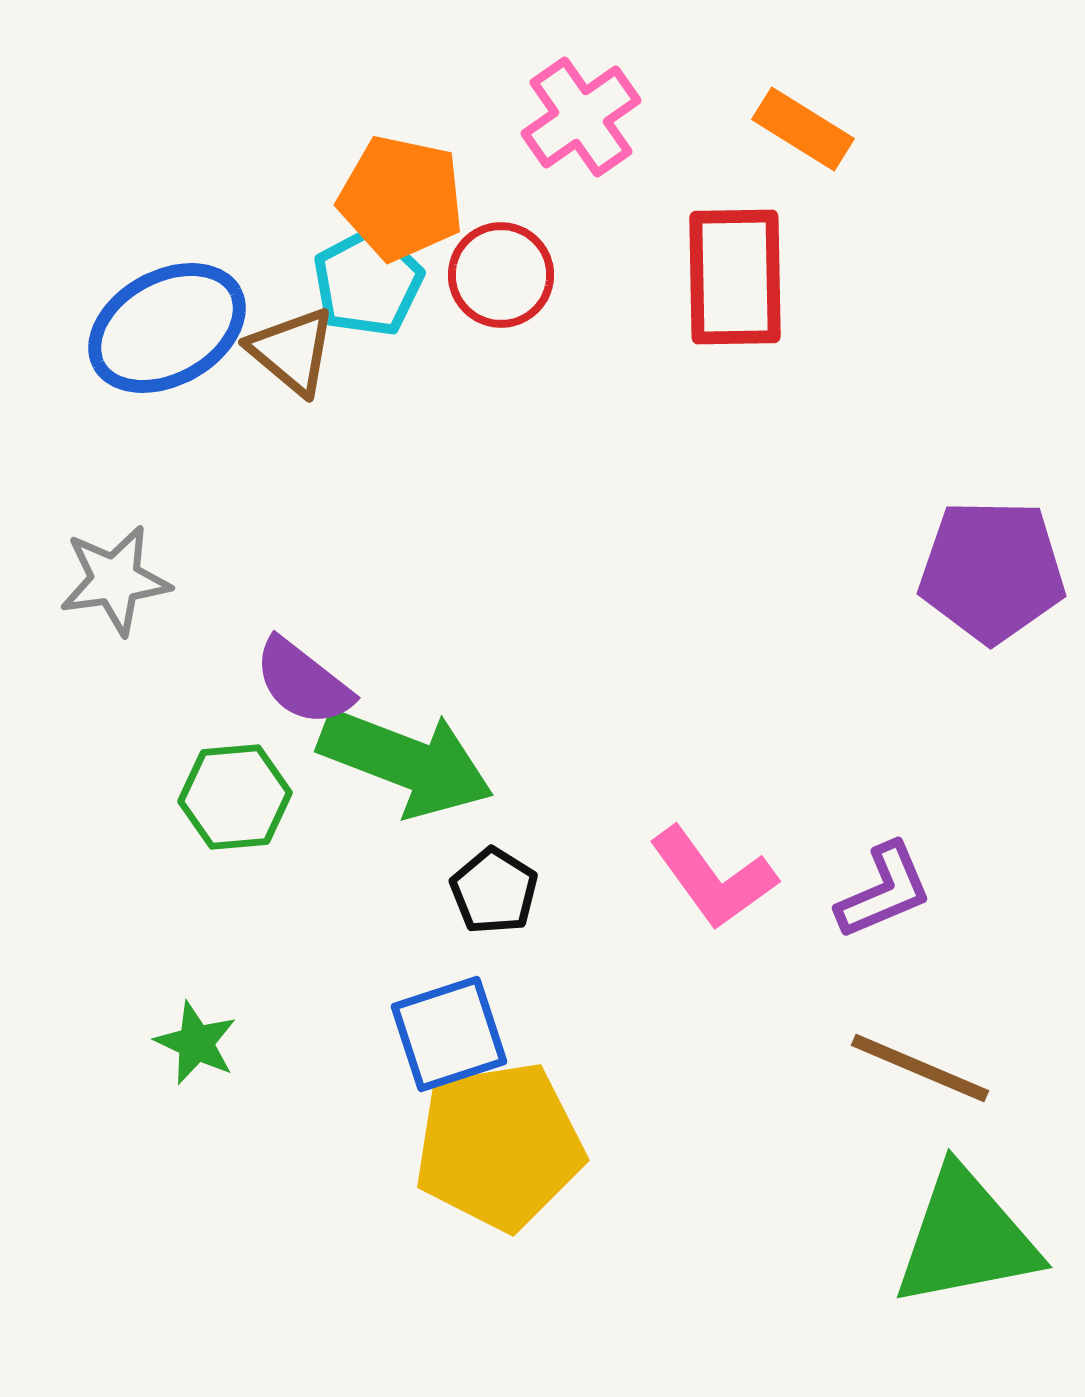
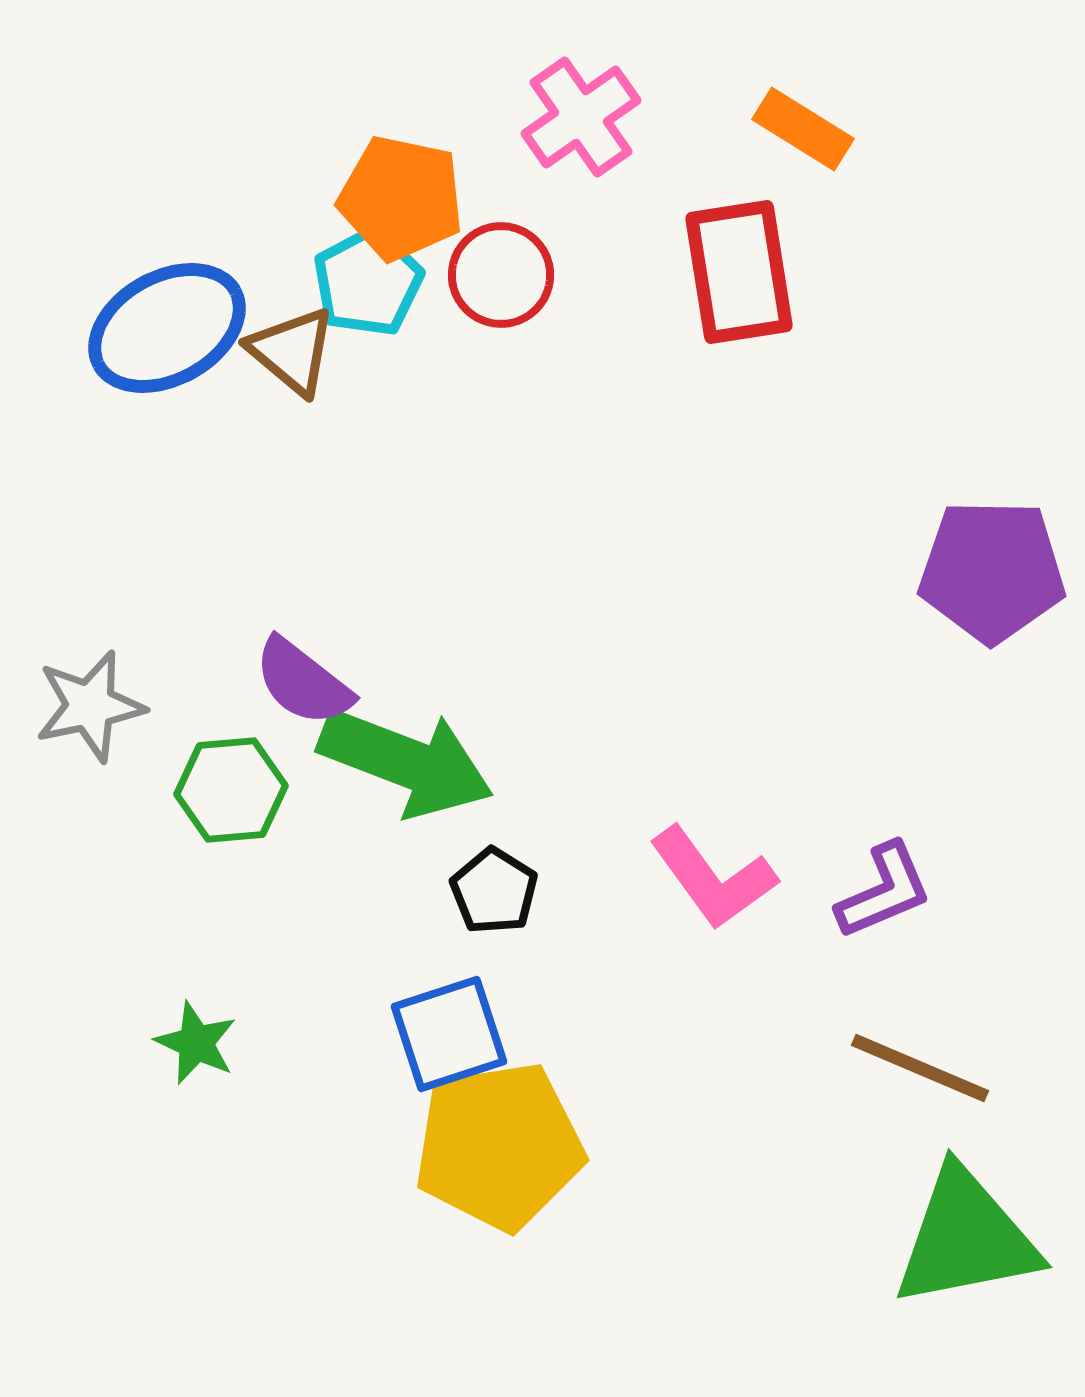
red rectangle: moved 4 px right, 5 px up; rotated 8 degrees counterclockwise
gray star: moved 25 px left, 126 px down; rotated 4 degrees counterclockwise
green hexagon: moved 4 px left, 7 px up
